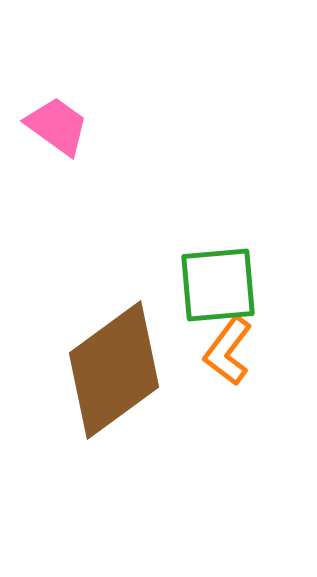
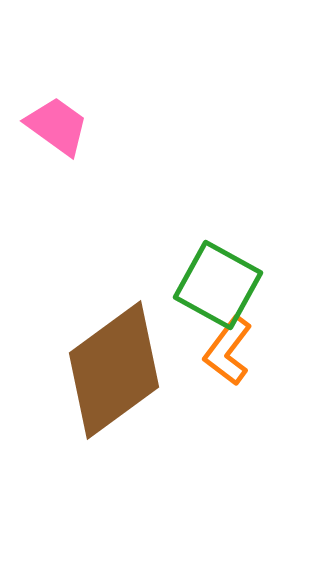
green square: rotated 34 degrees clockwise
